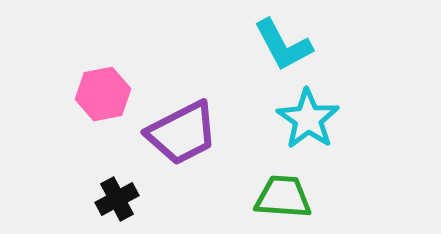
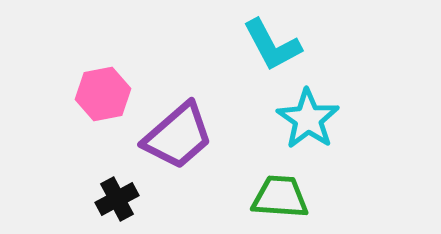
cyan L-shape: moved 11 px left
purple trapezoid: moved 4 px left, 3 px down; rotated 14 degrees counterclockwise
green trapezoid: moved 3 px left
